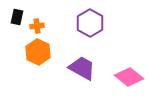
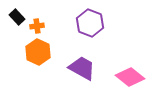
black rectangle: rotated 56 degrees counterclockwise
purple hexagon: rotated 8 degrees counterclockwise
pink diamond: moved 1 px right
